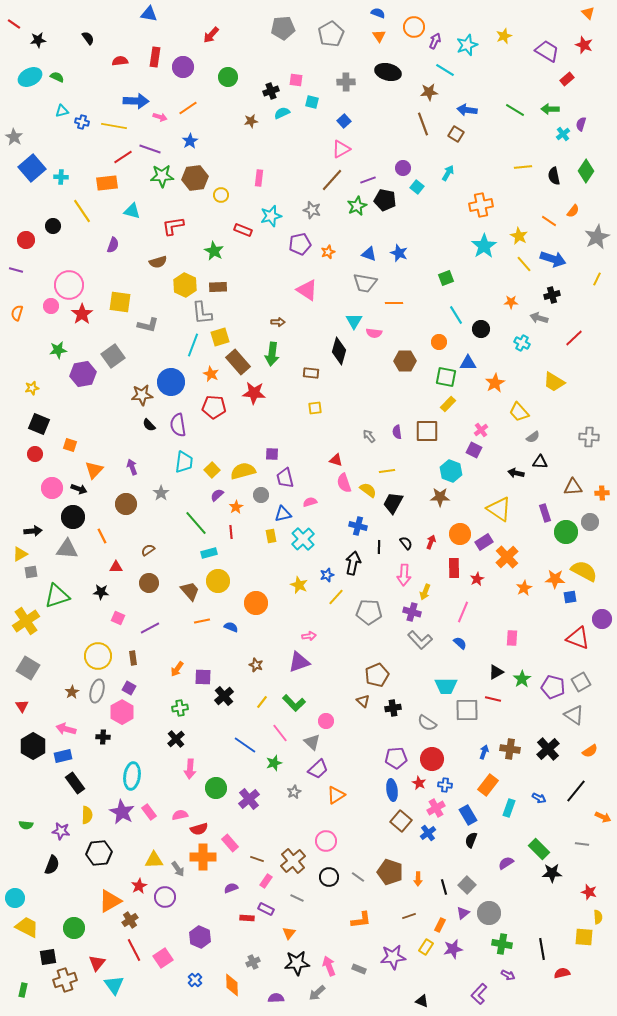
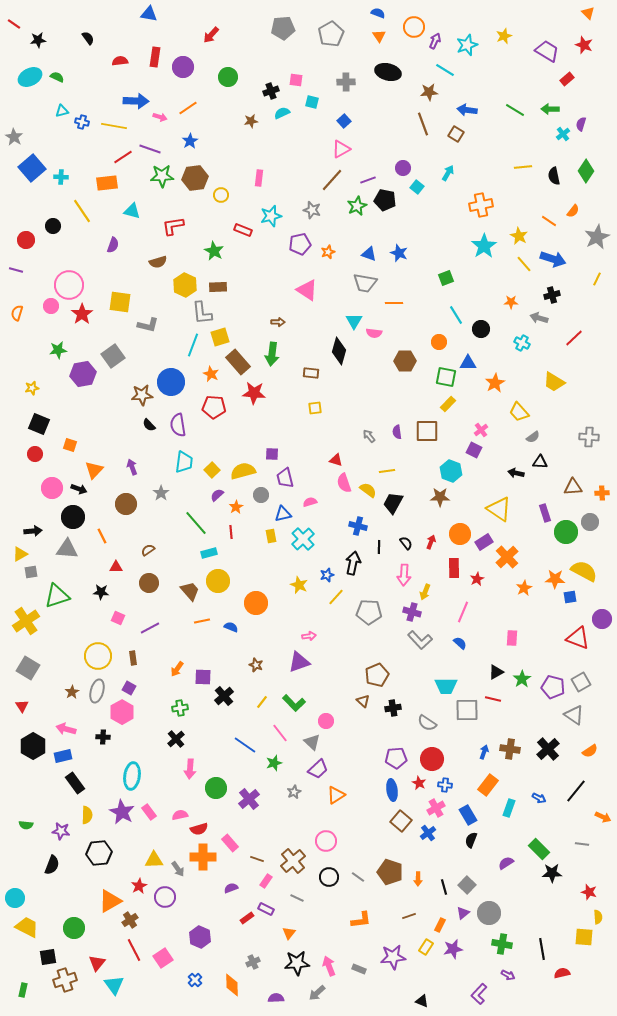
red rectangle at (247, 918): rotated 40 degrees counterclockwise
